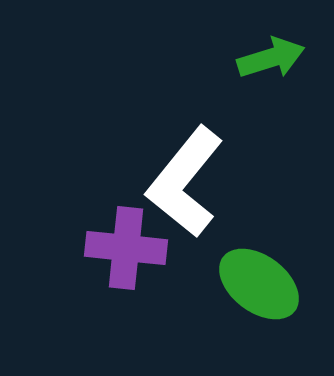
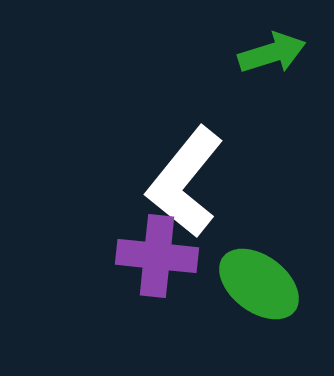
green arrow: moved 1 px right, 5 px up
purple cross: moved 31 px right, 8 px down
